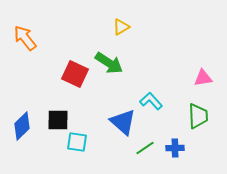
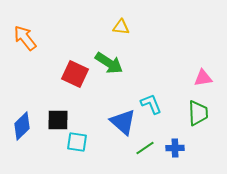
yellow triangle: rotated 36 degrees clockwise
cyan L-shape: moved 3 px down; rotated 20 degrees clockwise
green trapezoid: moved 3 px up
